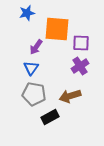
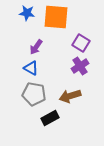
blue star: rotated 21 degrees clockwise
orange square: moved 1 px left, 12 px up
purple square: rotated 30 degrees clockwise
blue triangle: rotated 35 degrees counterclockwise
black rectangle: moved 1 px down
